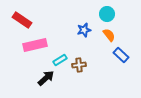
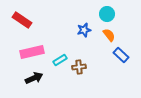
pink rectangle: moved 3 px left, 7 px down
brown cross: moved 2 px down
black arrow: moved 12 px left; rotated 18 degrees clockwise
